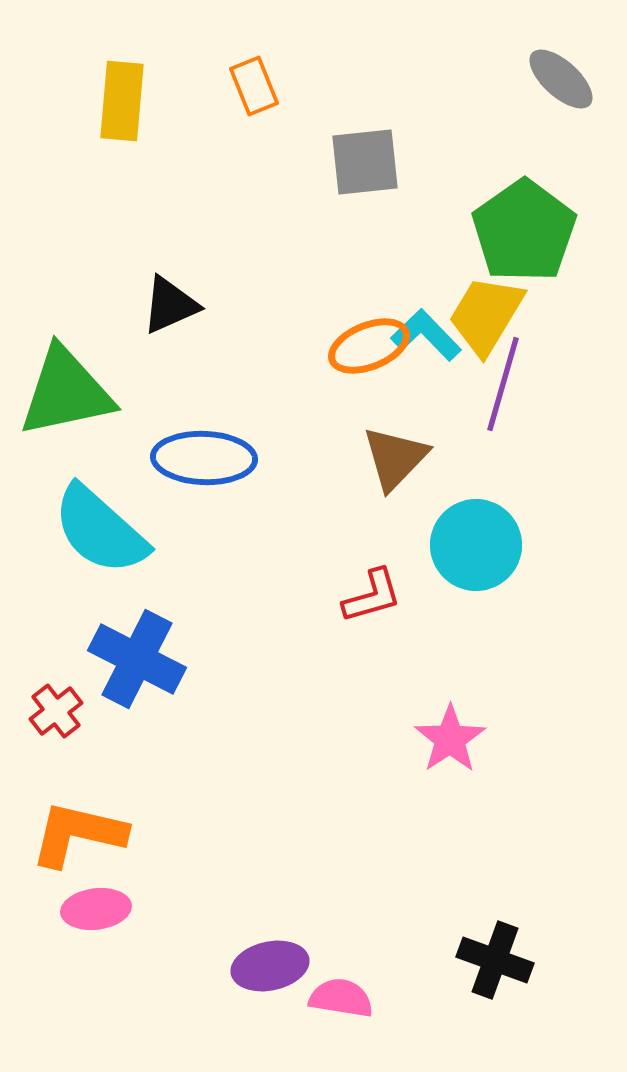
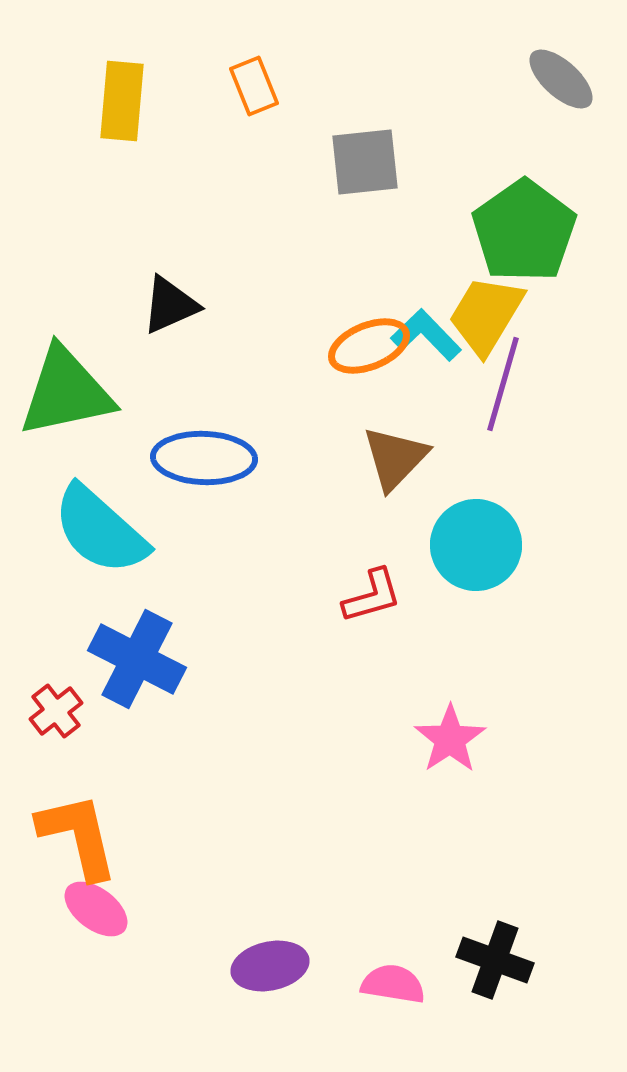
orange L-shape: moved 2 px down; rotated 64 degrees clockwise
pink ellipse: rotated 44 degrees clockwise
pink semicircle: moved 52 px right, 14 px up
